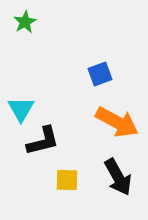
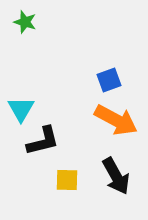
green star: rotated 25 degrees counterclockwise
blue square: moved 9 px right, 6 px down
orange arrow: moved 1 px left, 2 px up
black arrow: moved 2 px left, 1 px up
